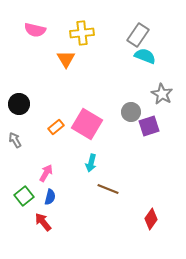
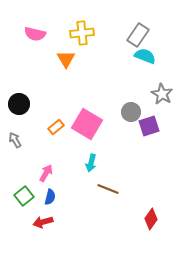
pink semicircle: moved 4 px down
red arrow: rotated 66 degrees counterclockwise
